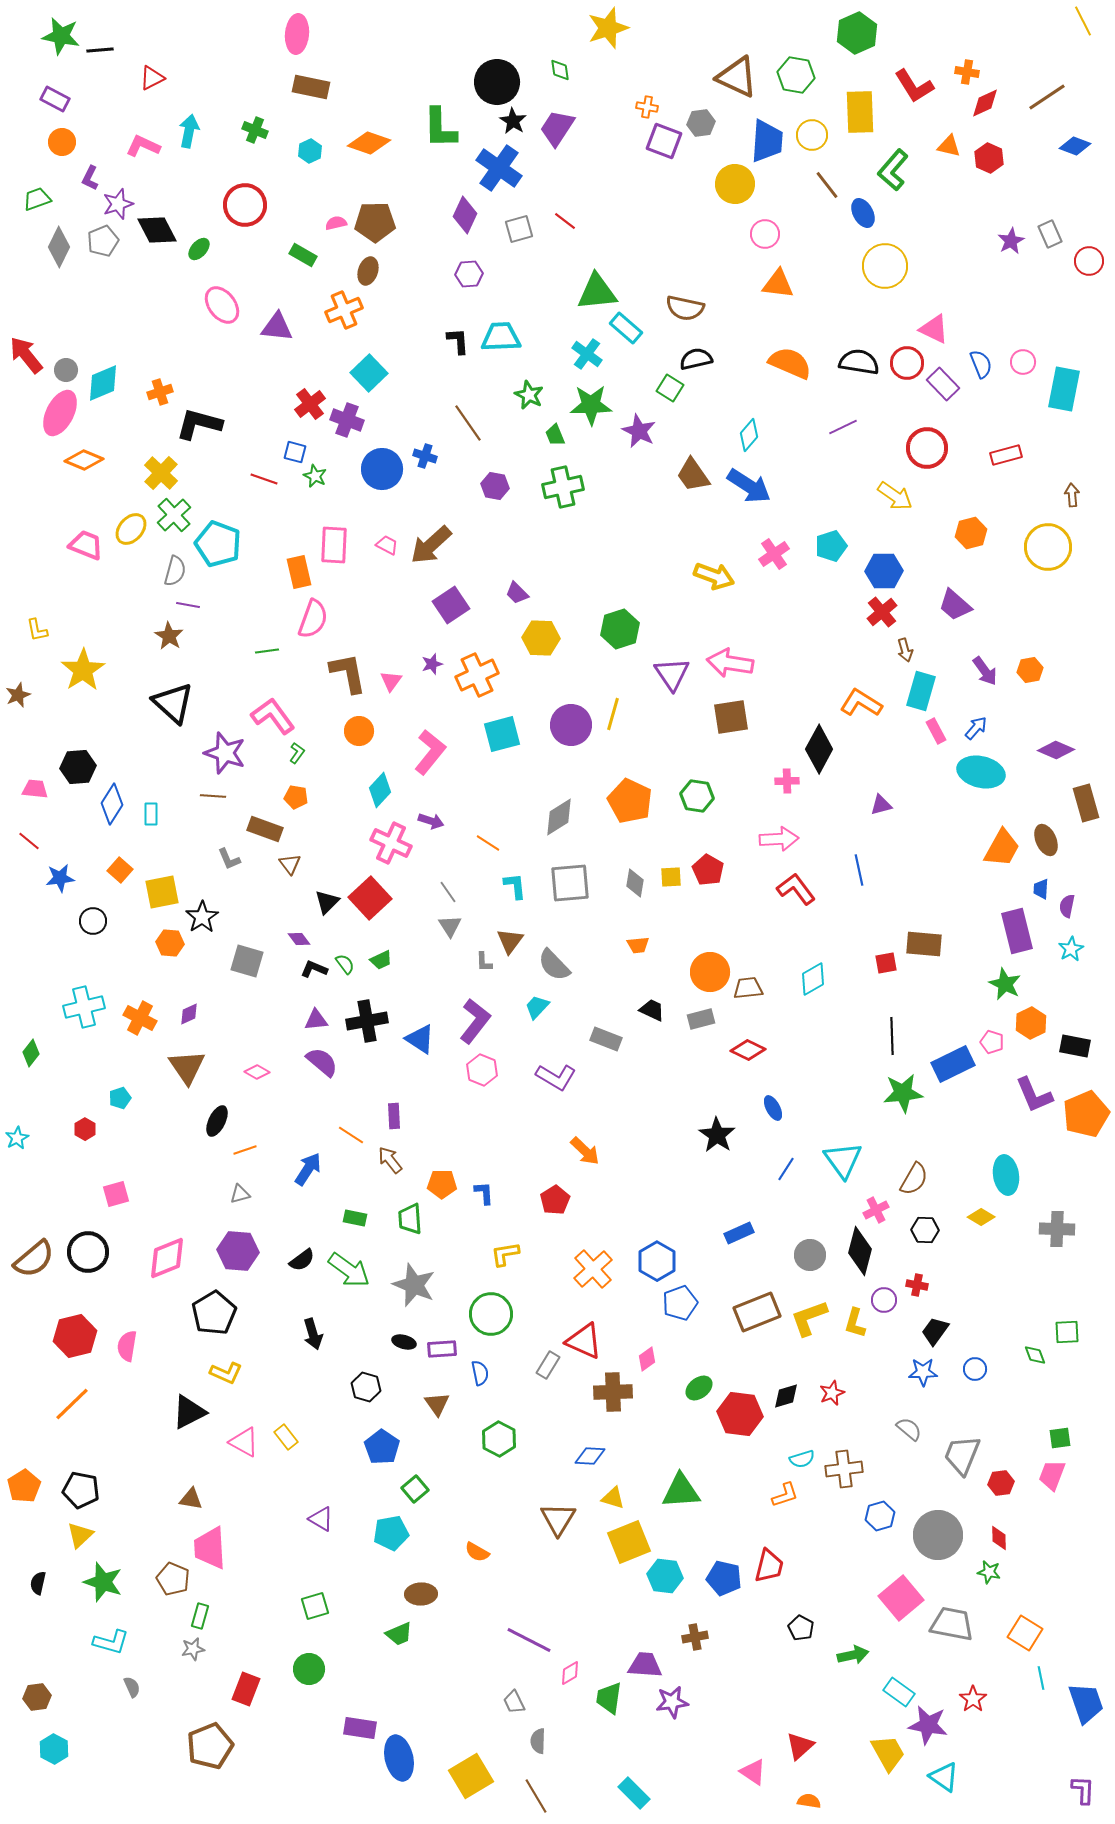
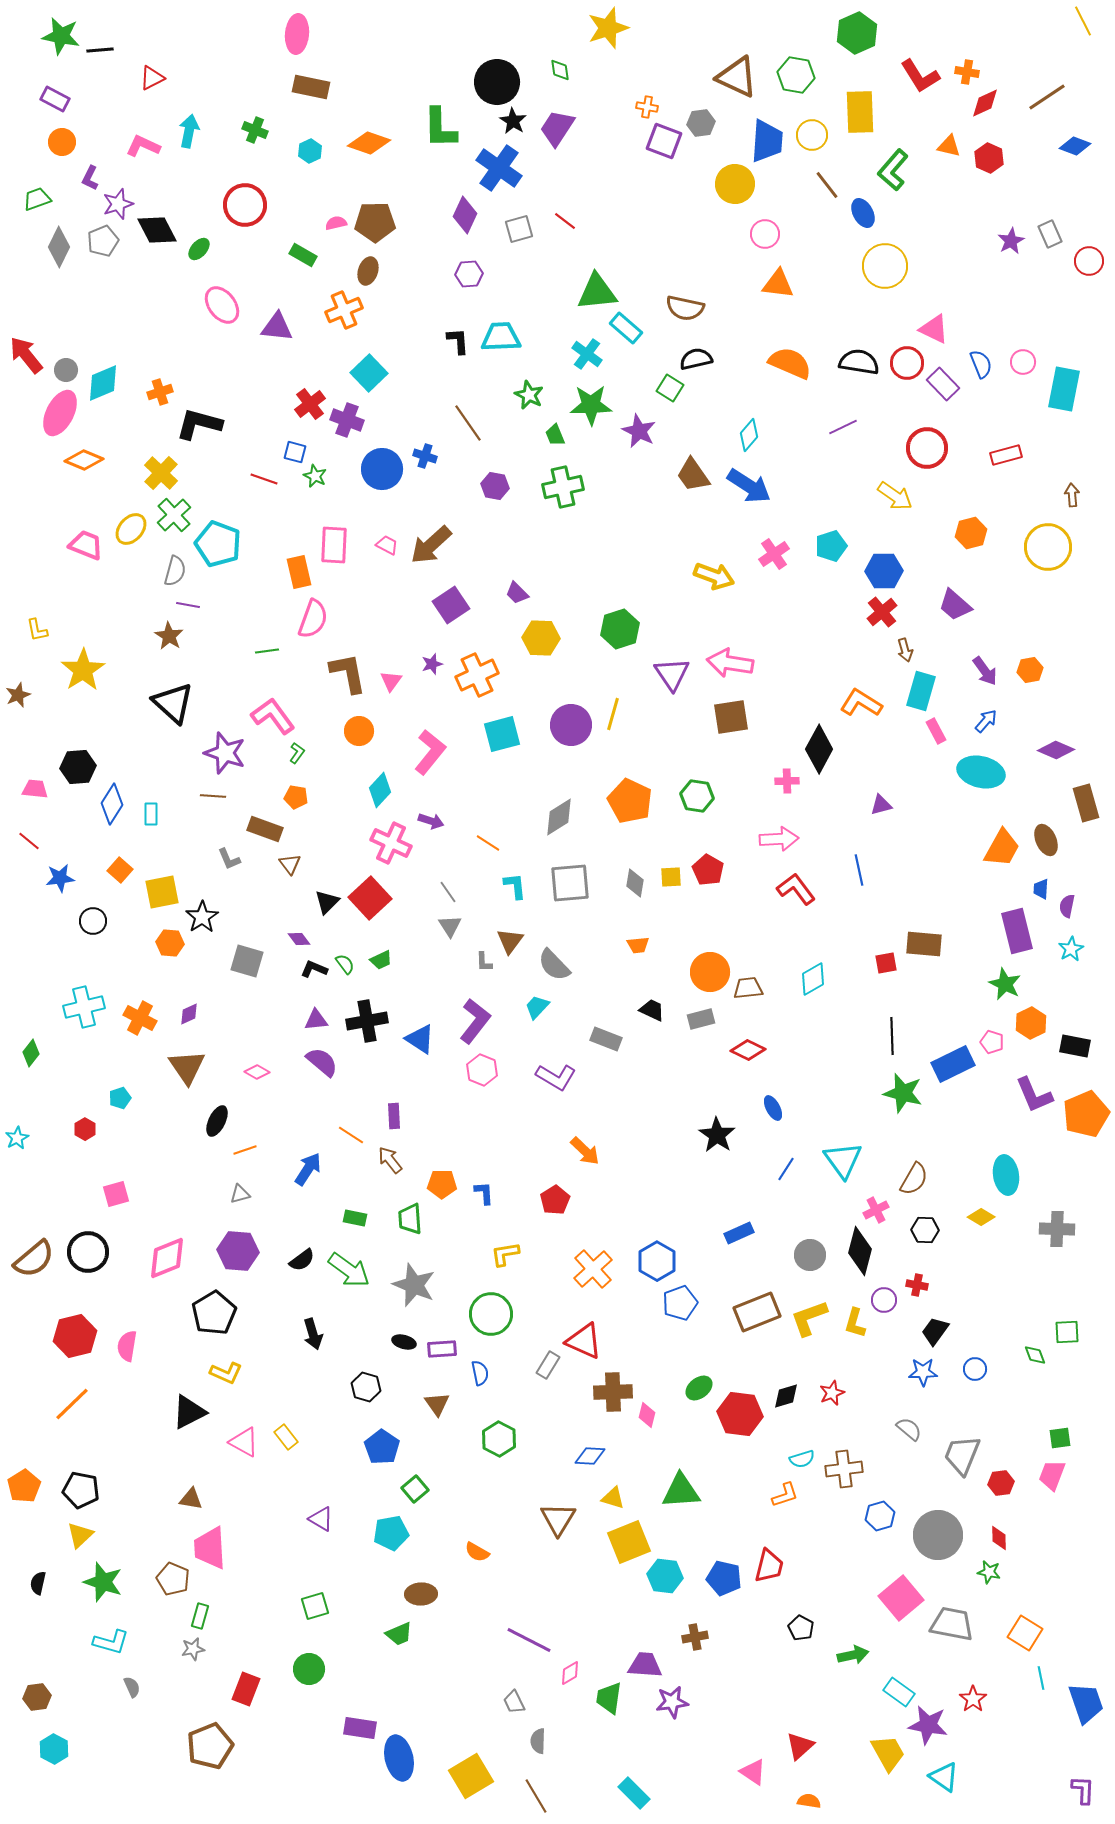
red L-shape at (914, 86): moved 6 px right, 10 px up
blue arrow at (976, 728): moved 10 px right, 7 px up
green star at (903, 1093): rotated 21 degrees clockwise
pink diamond at (647, 1359): moved 56 px down; rotated 40 degrees counterclockwise
